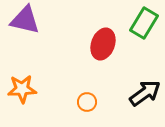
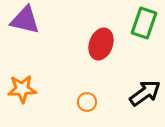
green rectangle: rotated 12 degrees counterclockwise
red ellipse: moved 2 px left
